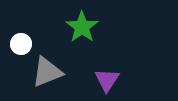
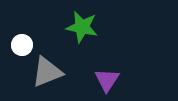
green star: rotated 24 degrees counterclockwise
white circle: moved 1 px right, 1 px down
